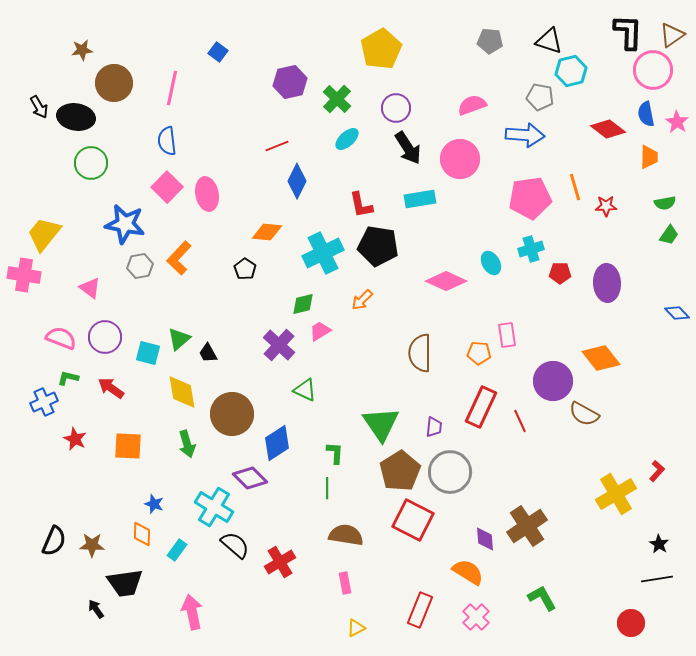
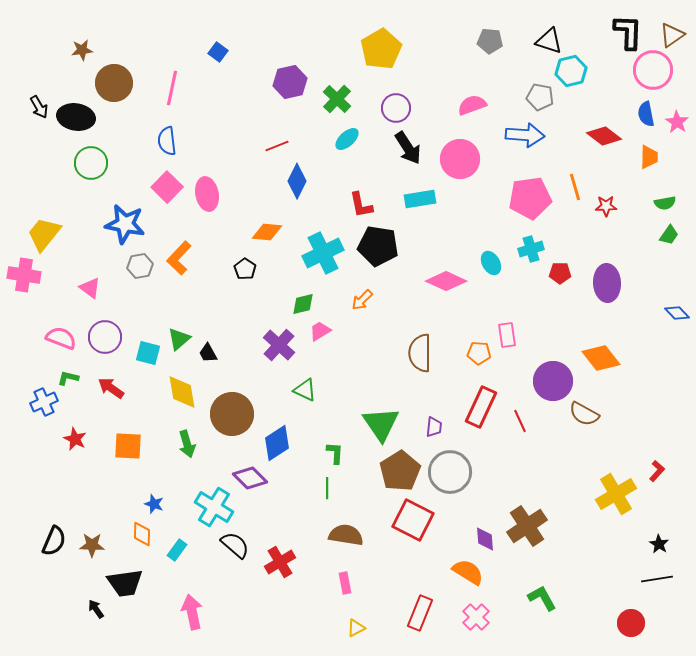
red diamond at (608, 129): moved 4 px left, 7 px down
red rectangle at (420, 610): moved 3 px down
